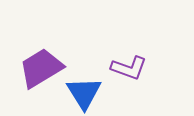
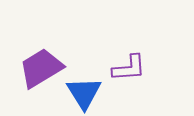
purple L-shape: rotated 24 degrees counterclockwise
